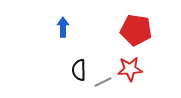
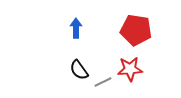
blue arrow: moved 13 px right, 1 px down
black semicircle: rotated 35 degrees counterclockwise
